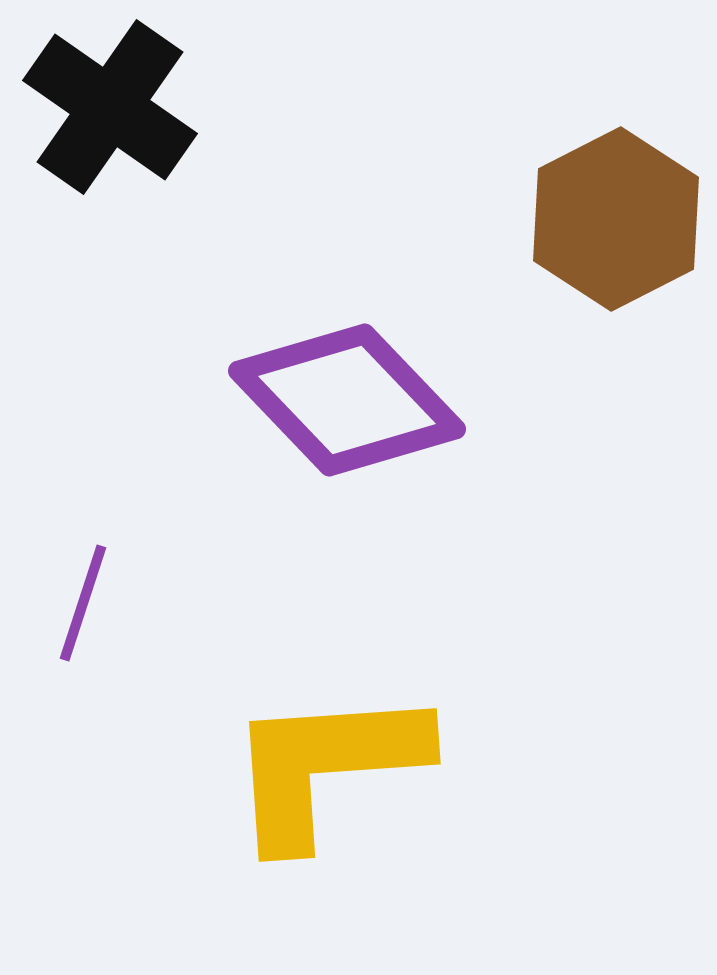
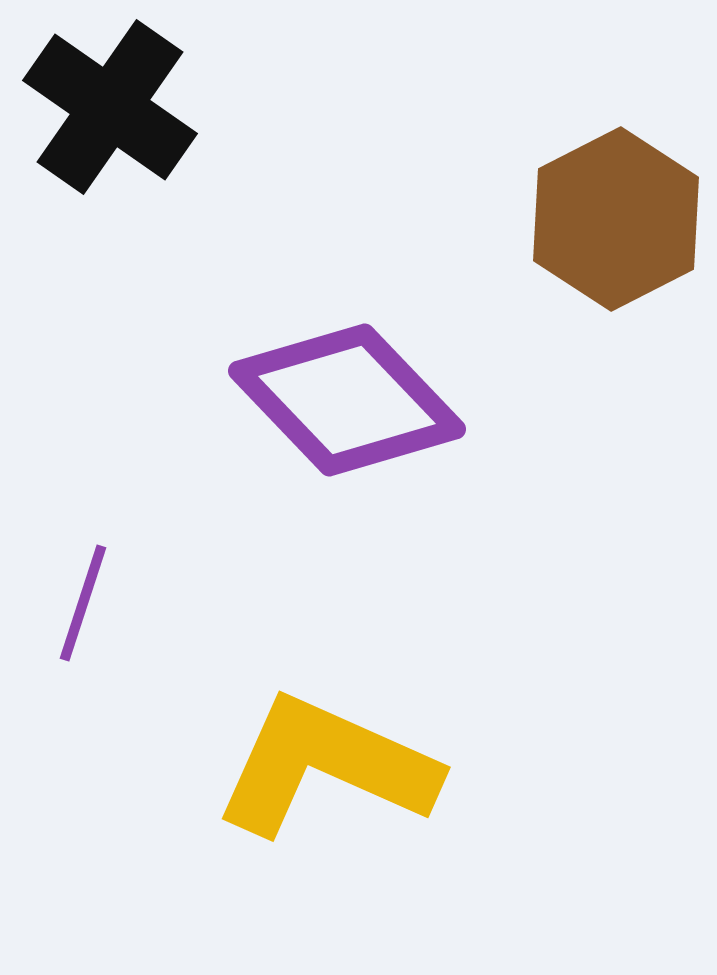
yellow L-shape: rotated 28 degrees clockwise
